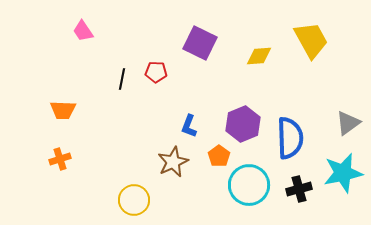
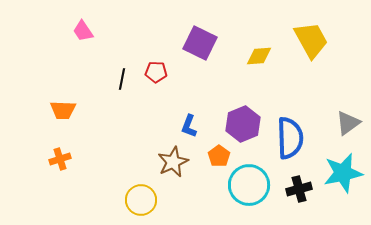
yellow circle: moved 7 px right
